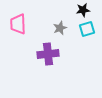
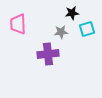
black star: moved 11 px left, 3 px down
gray star: moved 1 px right, 4 px down; rotated 16 degrees clockwise
